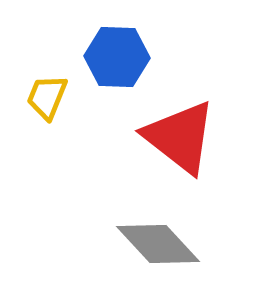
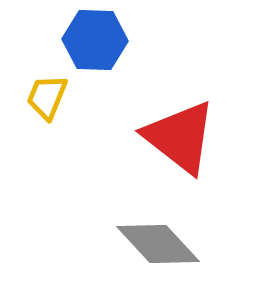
blue hexagon: moved 22 px left, 17 px up
